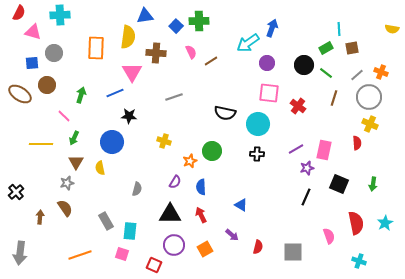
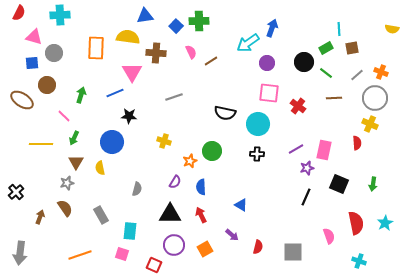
pink triangle at (33, 32): moved 1 px right, 5 px down
yellow semicircle at (128, 37): rotated 90 degrees counterclockwise
black circle at (304, 65): moved 3 px up
brown ellipse at (20, 94): moved 2 px right, 6 px down
gray circle at (369, 97): moved 6 px right, 1 px down
brown line at (334, 98): rotated 70 degrees clockwise
brown arrow at (40, 217): rotated 16 degrees clockwise
gray rectangle at (106, 221): moved 5 px left, 6 px up
